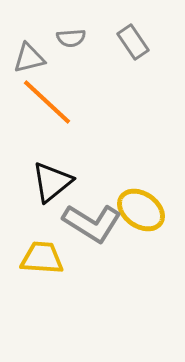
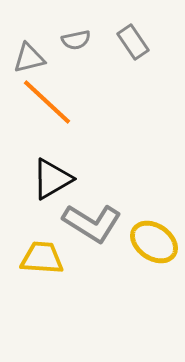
gray semicircle: moved 5 px right, 2 px down; rotated 8 degrees counterclockwise
black triangle: moved 3 px up; rotated 9 degrees clockwise
yellow ellipse: moved 13 px right, 32 px down
